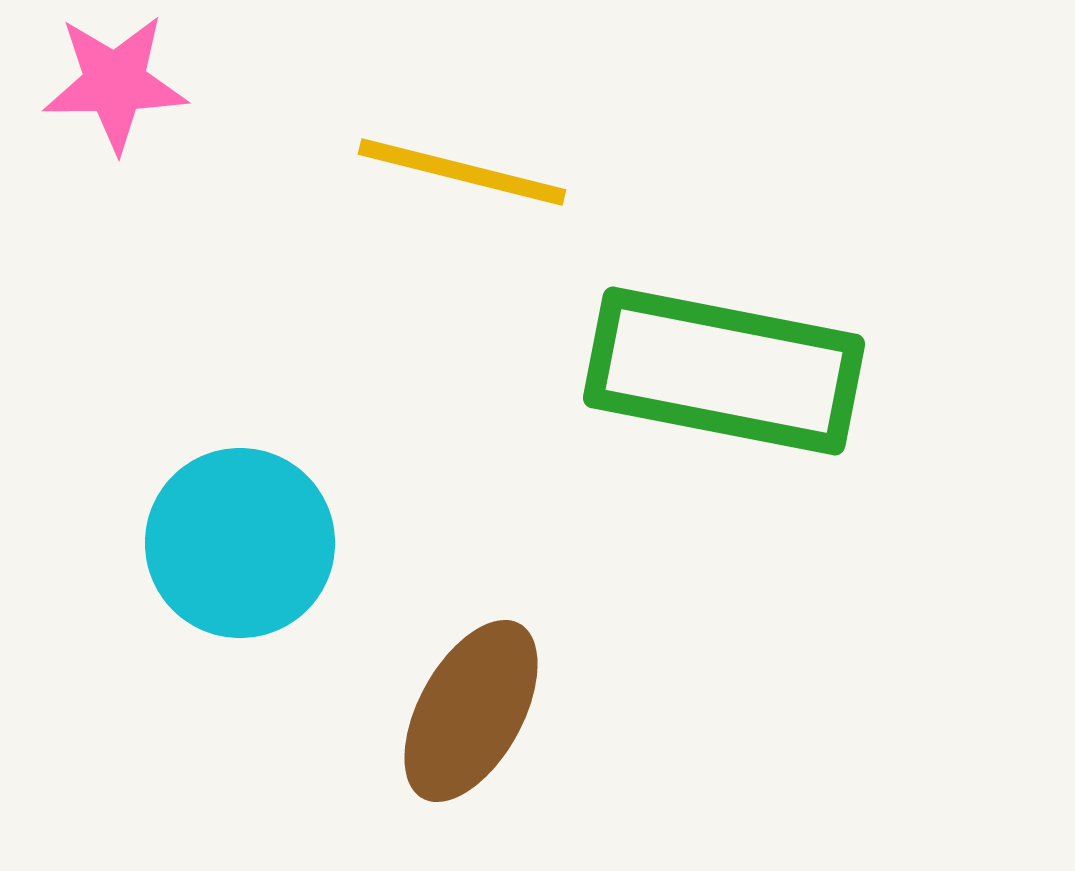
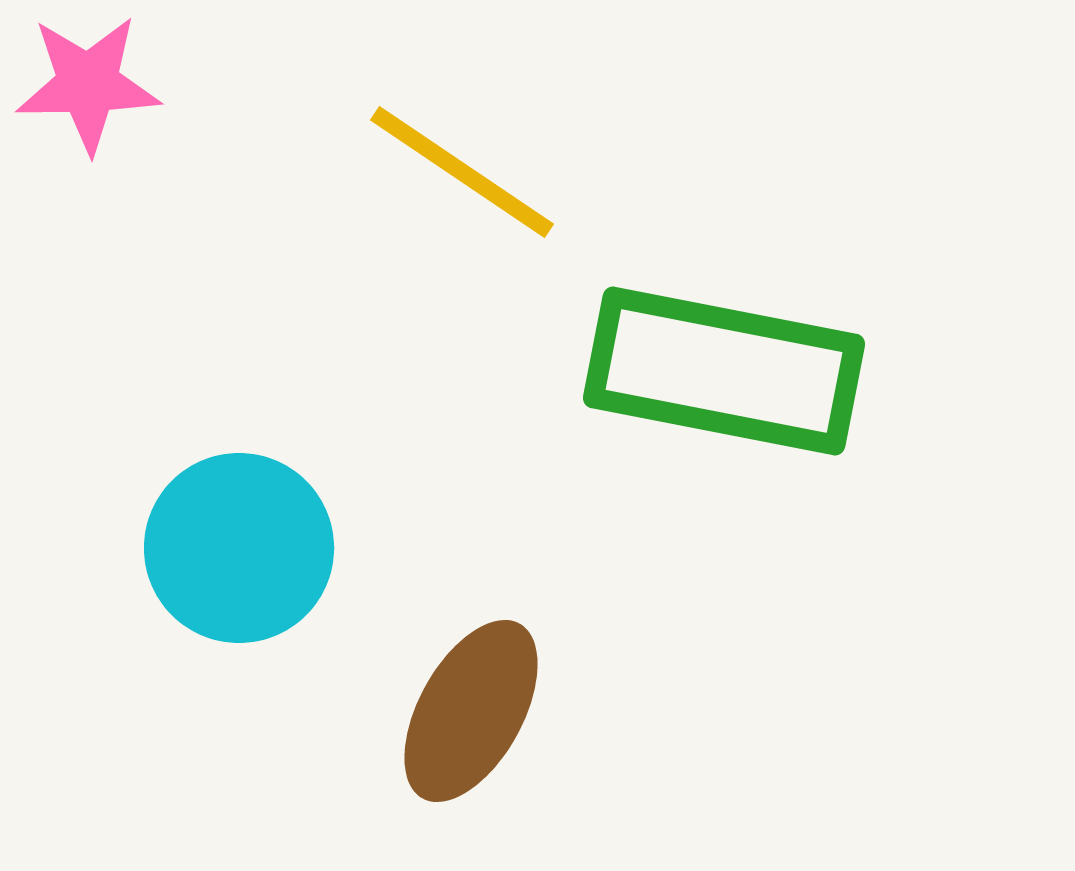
pink star: moved 27 px left, 1 px down
yellow line: rotated 20 degrees clockwise
cyan circle: moved 1 px left, 5 px down
